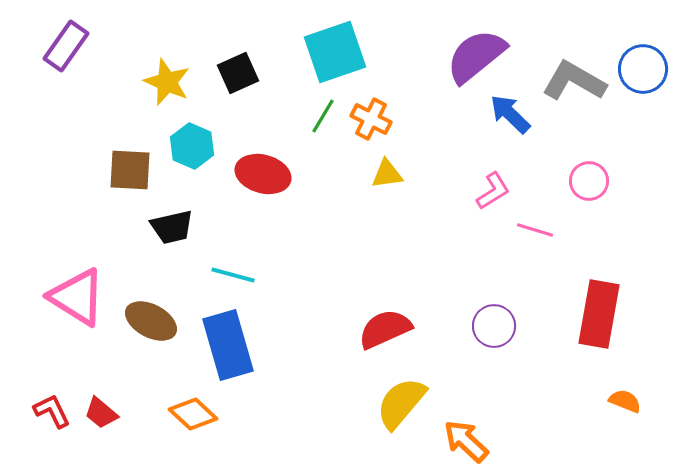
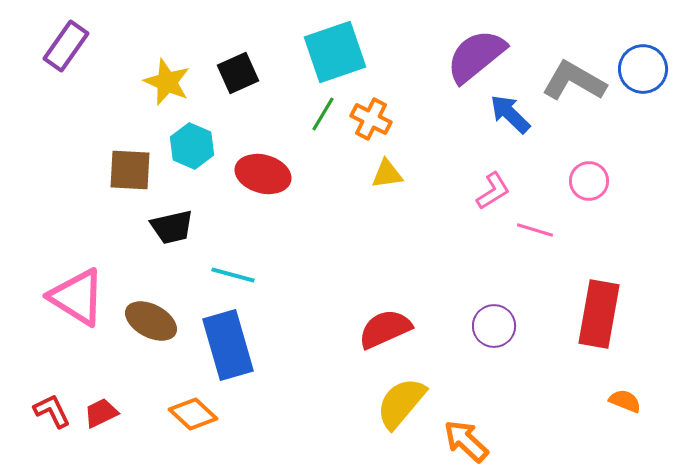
green line: moved 2 px up
red trapezoid: rotated 114 degrees clockwise
